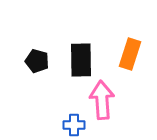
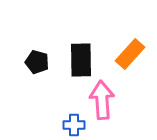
orange rectangle: rotated 24 degrees clockwise
black pentagon: moved 1 px down
